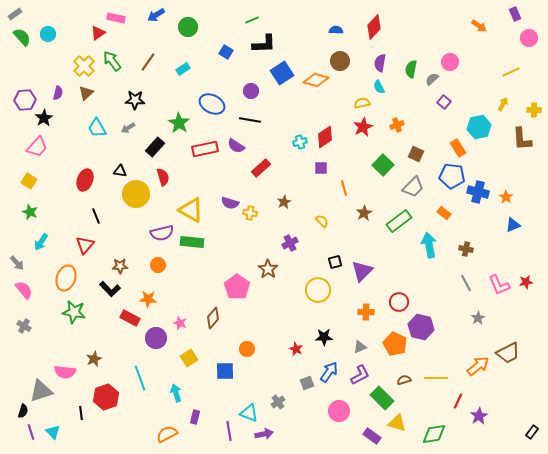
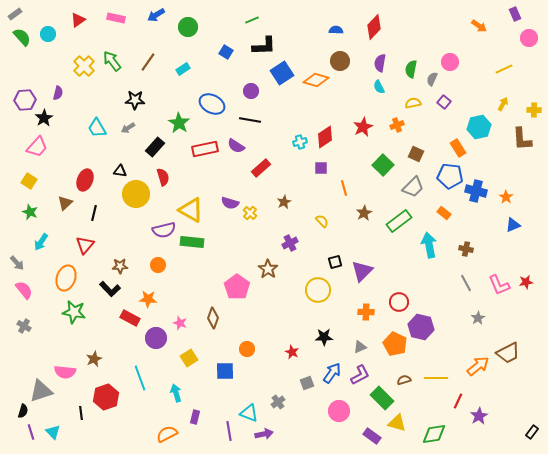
red triangle at (98, 33): moved 20 px left, 13 px up
black L-shape at (264, 44): moved 2 px down
yellow line at (511, 72): moved 7 px left, 3 px up
gray semicircle at (432, 79): rotated 24 degrees counterclockwise
brown triangle at (86, 93): moved 21 px left, 110 px down
yellow semicircle at (362, 103): moved 51 px right
blue pentagon at (452, 176): moved 2 px left
blue cross at (478, 192): moved 2 px left, 1 px up
yellow cross at (250, 213): rotated 32 degrees clockwise
black line at (96, 216): moved 2 px left, 3 px up; rotated 35 degrees clockwise
purple semicircle at (162, 233): moved 2 px right, 3 px up
brown diamond at (213, 318): rotated 20 degrees counterclockwise
red star at (296, 349): moved 4 px left, 3 px down
blue arrow at (329, 372): moved 3 px right, 1 px down
